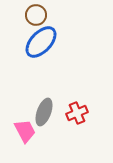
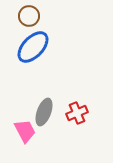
brown circle: moved 7 px left, 1 px down
blue ellipse: moved 8 px left, 5 px down
